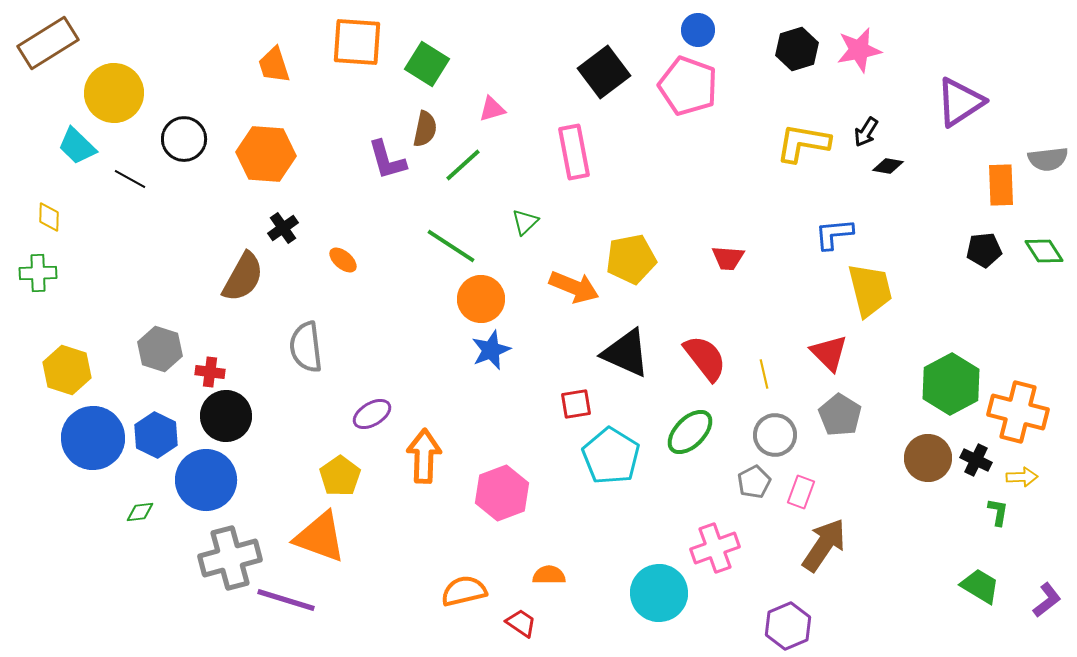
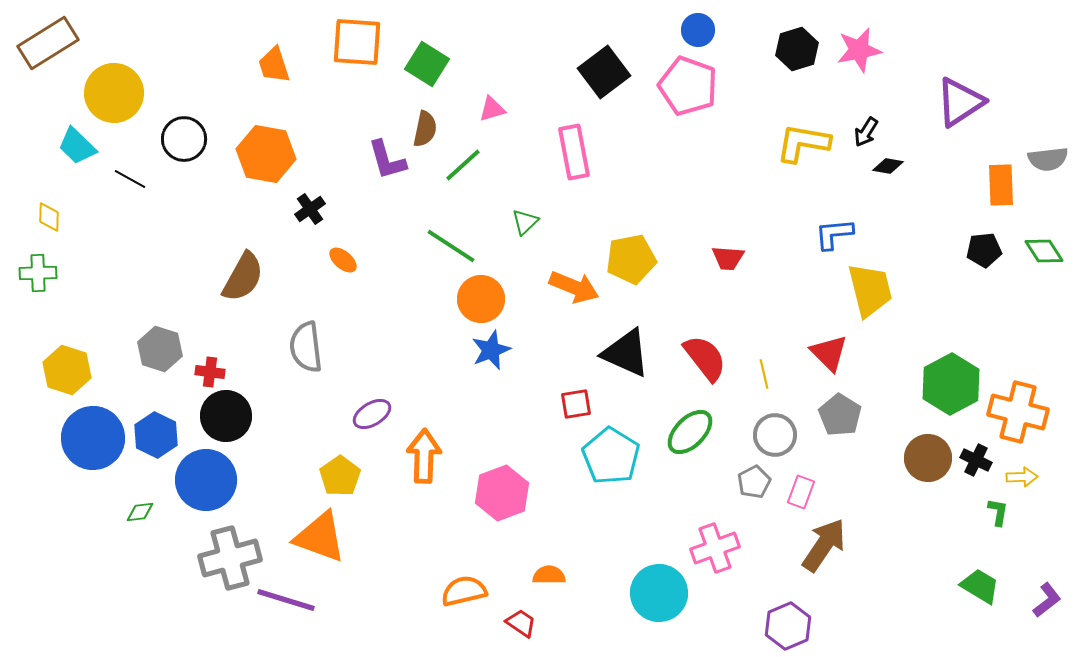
orange hexagon at (266, 154): rotated 6 degrees clockwise
black cross at (283, 228): moved 27 px right, 19 px up
